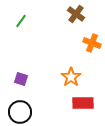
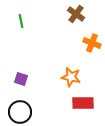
green line: rotated 48 degrees counterclockwise
orange star: rotated 24 degrees counterclockwise
